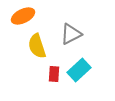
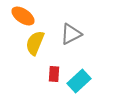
orange ellipse: rotated 60 degrees clockwise
yellow semicircle: moved 2 px left, 3 px up; rotated 40 degrees clockwise
cyan rectangle: moved 11 px down
